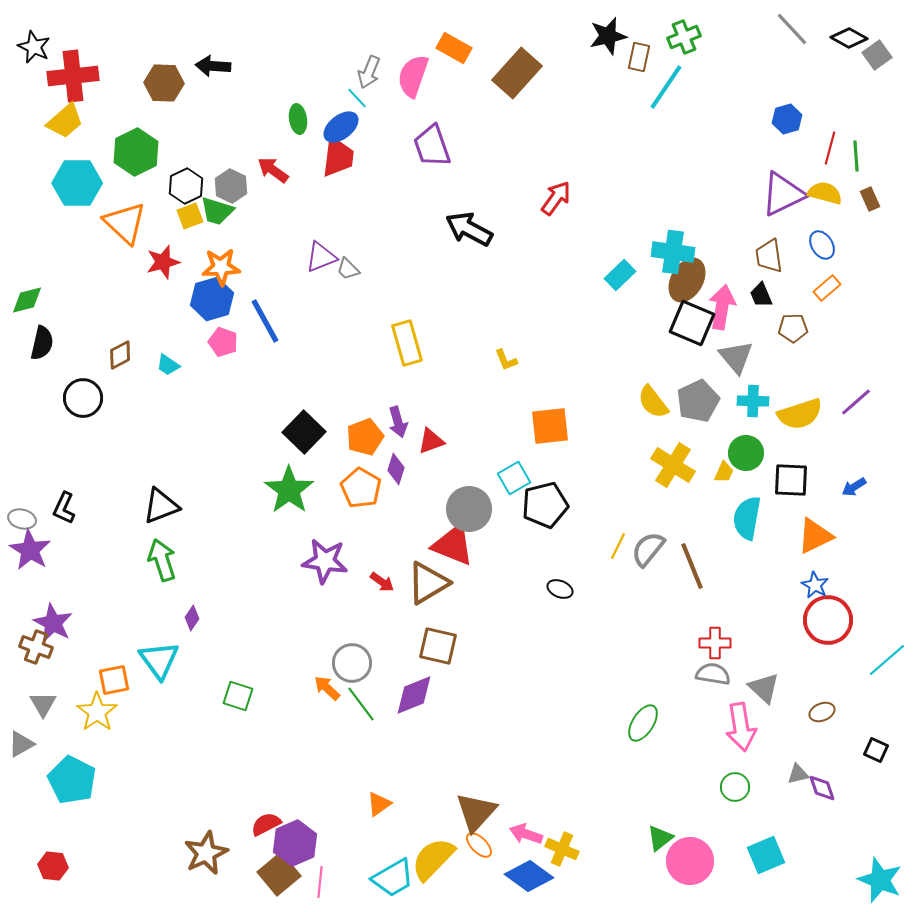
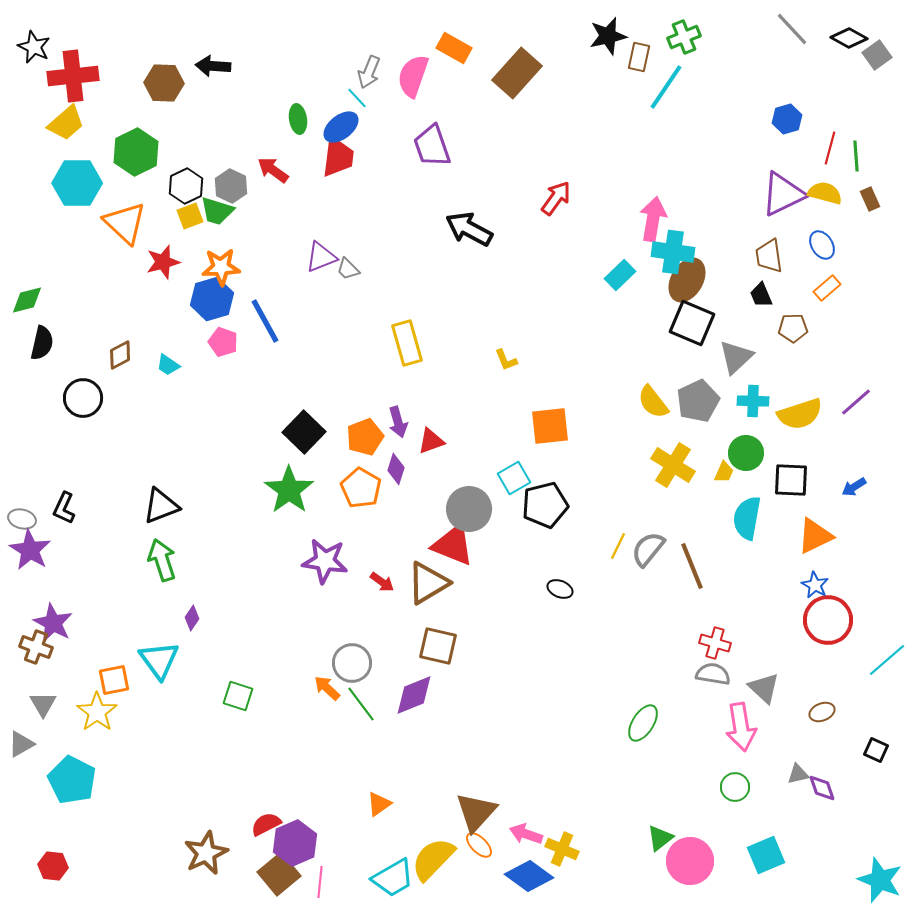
yellow trapezoid at (65, 121): moved 1 px right, 2 px down
pink arrow at (722, 307): moved 69 px left, 88 px up
gray triangle at (736, 357): rotated 27 degrees clockwise
red cross at (715, 643): rotated 16 degrees clockwise
